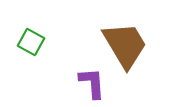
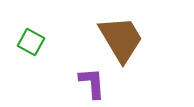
brown trapezoid: moved 4 px left, 6 px up
